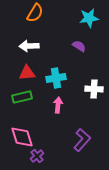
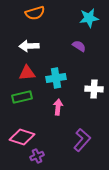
orange semicircle: rotated 42 degrees clockwise
pink arrow: moved 2 px down
pink diamond: rotated 55 degrees counterclockwise
purple cross: rotated 16 degrees clockwise
